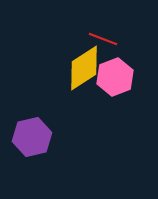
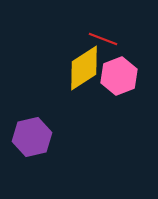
pink hexagon: moved 4 px right, 1 px up
